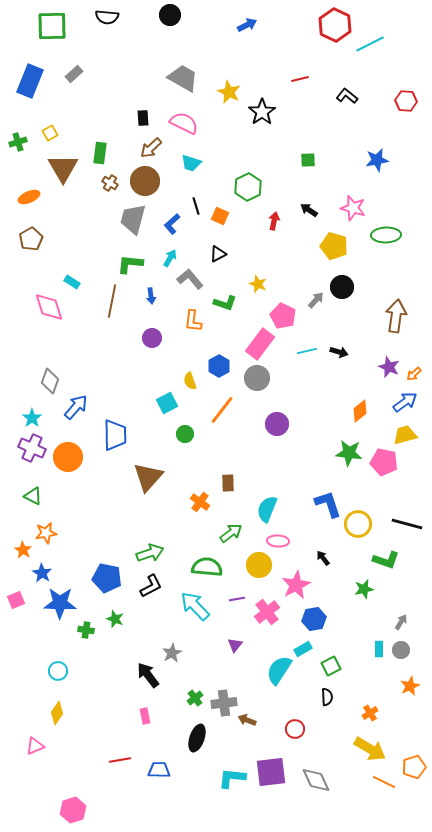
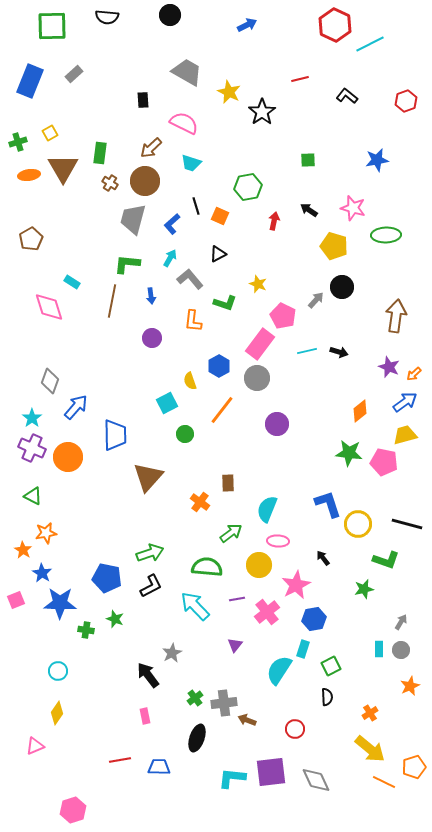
gray trapezoid at (183, 78): moved 4 px right, 6 px up
red hexagon at (406, 101): rotated 25 degrees counterclockwise
black rectangle at (143, 118): moved 18 px up
green hexagon at (248, 187): rotated 16 degrees clockwise
orange ellipse at (29, 197): moved 22 px up; rotated 15 degrees clockwise
green L-shape at (130, 264): moved 3 px left
cyan rectangle at (303, 649): rotated 42 degrees counterclockwise
yellow arrow at (370, 749): rotated 8 degrees clockwise
blue trapezoid at (159, 770): moved 3 px up
